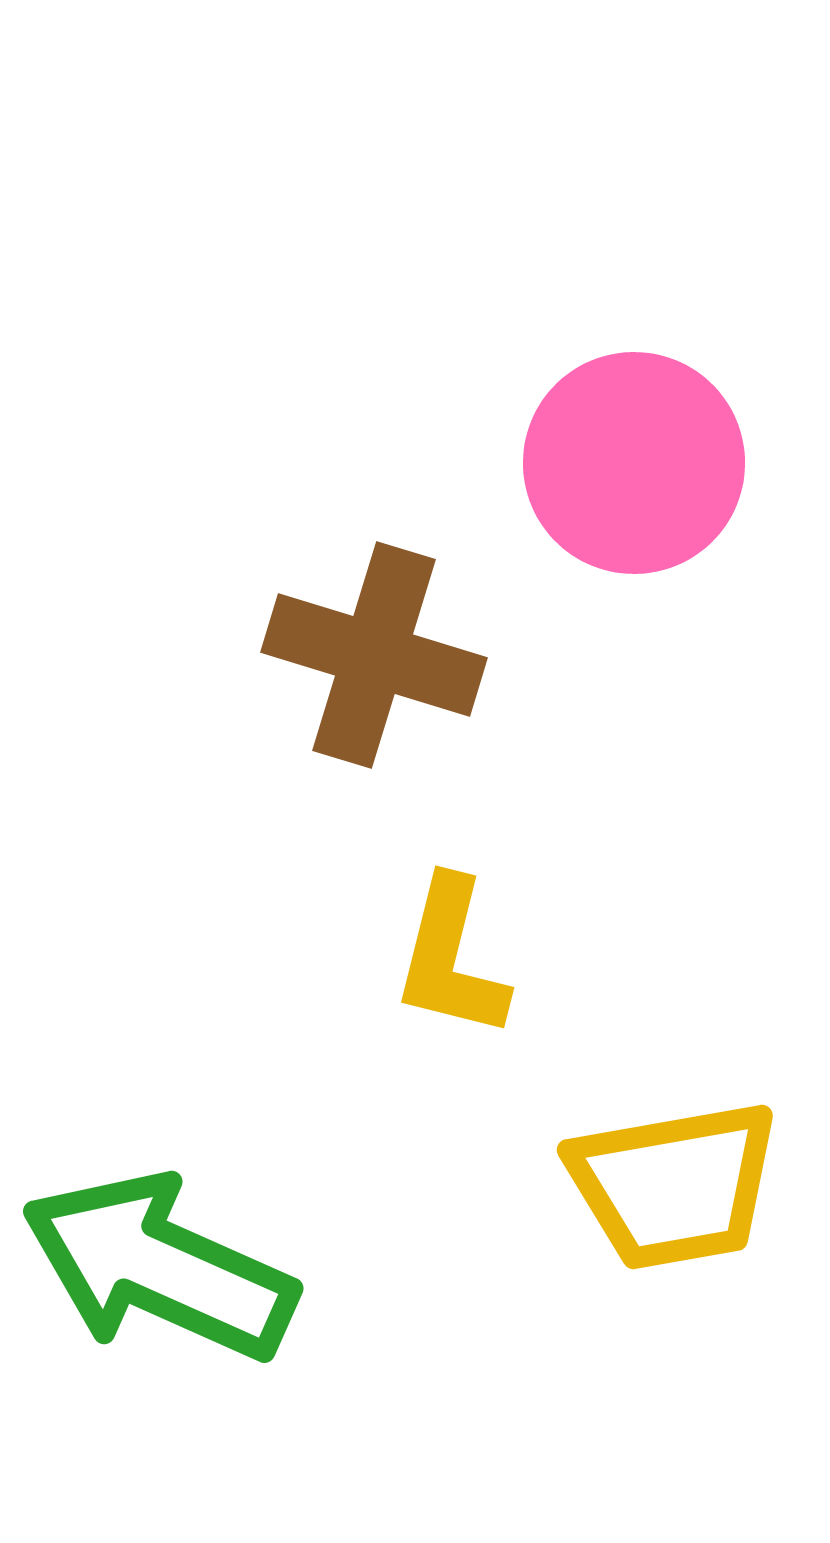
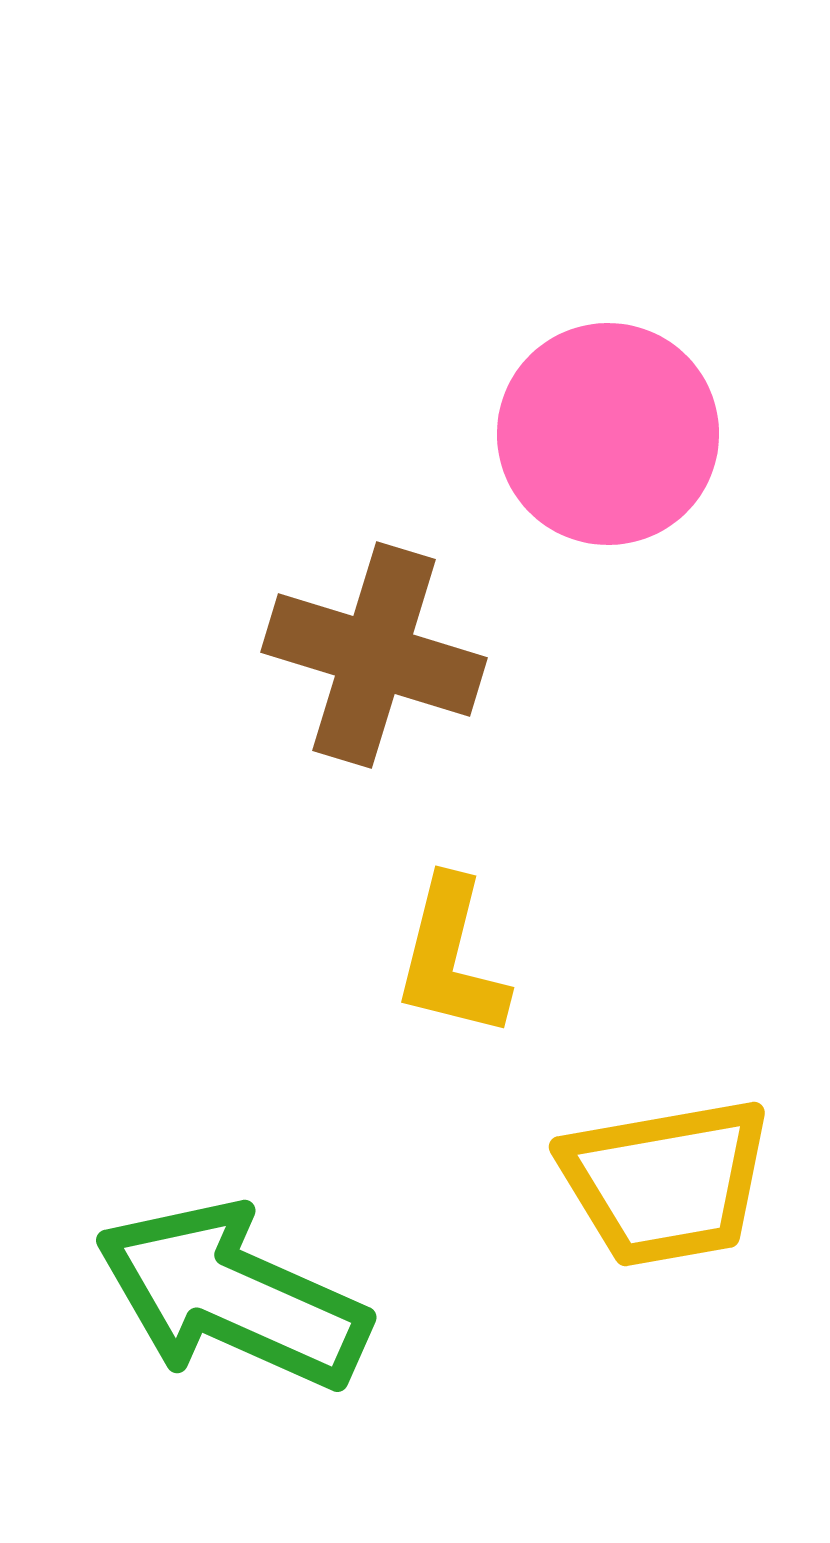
pink circle: moved 26 px left, 29 px up
yellow trapezoid: moved 8 px left, 3 px up
green arrow: moved 73 px right, 29 px down
